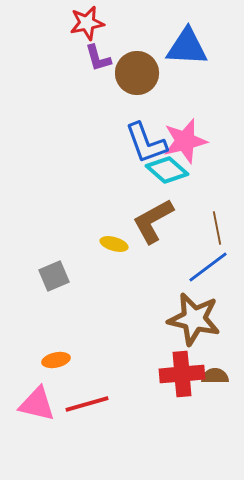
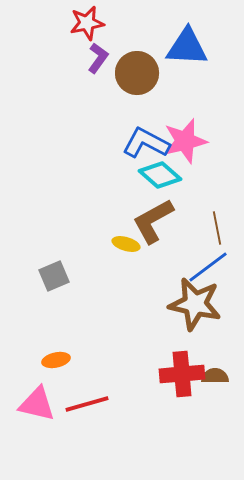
purple L-shape: rotated 128 degrees counterclockwise
blue L-shape: rotated 138 degrees clockwise
cyan diamond: moved 7 px left, 5 px down
yellow ellipse: moved 12 px right
brown star: moved 1 px right, 15 px up
